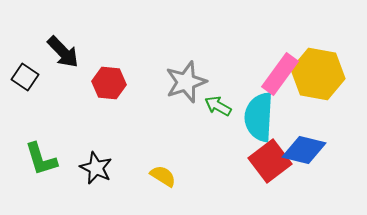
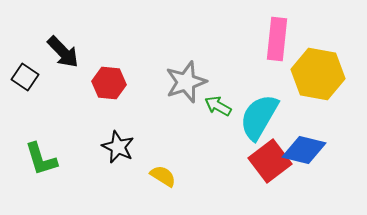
pink rectangle: moved 3 px left, 35 px up; rotated 30 degrees counterclockwise
cyan semicircle: rotated 27 degrees clockwise
black star: moved 22 px right, 21 px up
